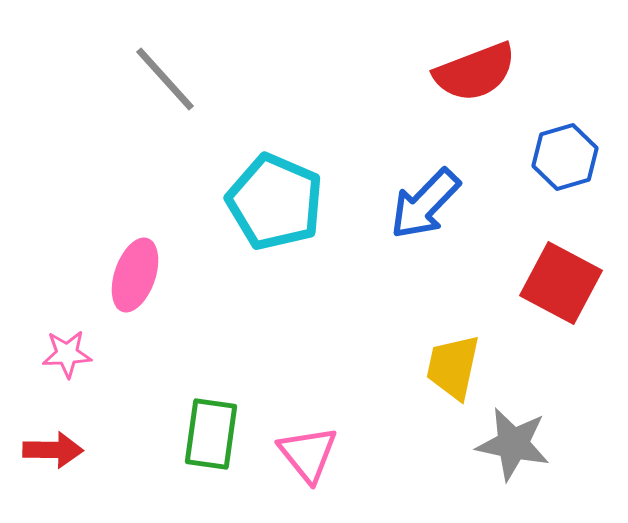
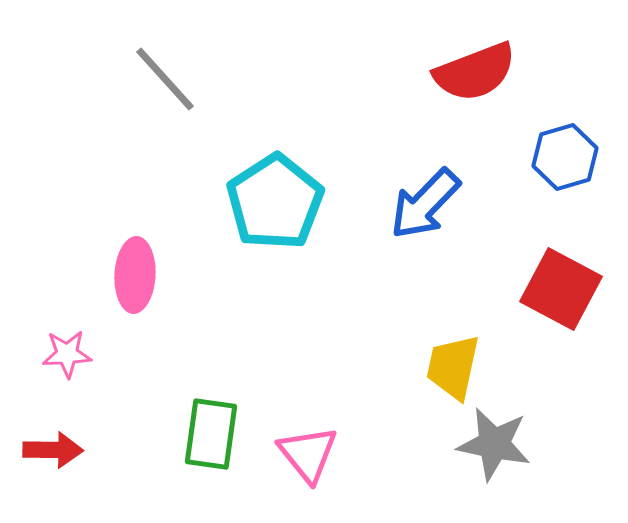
cyan pentagon: rotated 16 degrees clockwise
pink ellipse: rotated 16 degrees counterclockwise
red square: moved 6 px down
gray star: moved 19 px left
